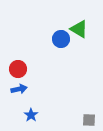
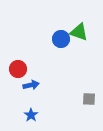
green triangle: moved 3 px down; rotated 12 degrees counterclockwise
blue arrow: moved 12 px right, 4 px up
gray square: moved 21 px up
